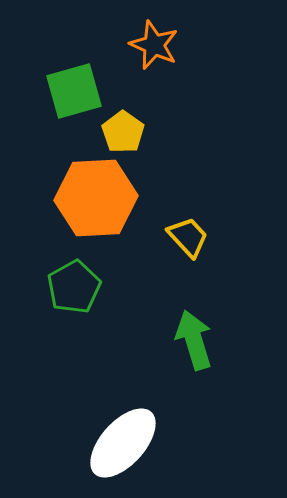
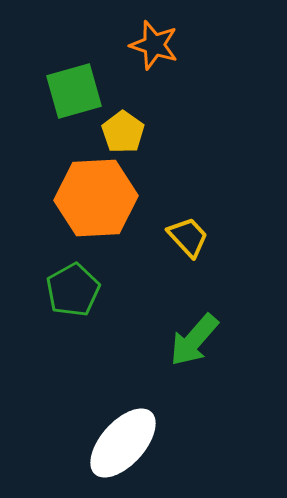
orange star: rotated 6 degrees counterclockwise
green pentagon: moved 1 px left, 3 px down
green arrow: rotated 122 degrees counterclockwise
